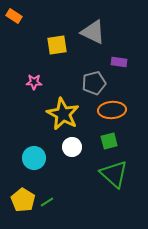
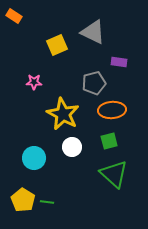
yellow square: rotated 15 degrees counterclockwise
green line: rotated 40 degrees clockwise
